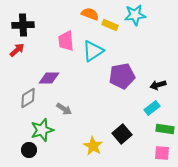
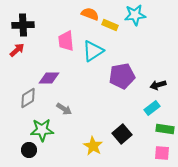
green star: rotated 15 degrees clockwise
